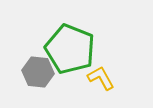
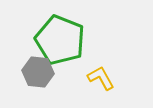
green pentagon: moved 10 px left, 9 px up
